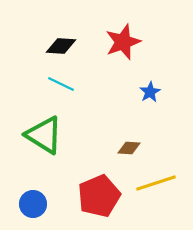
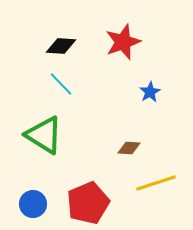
cyan line: rotated 20 degrees clockwise
red pentagon: moved 11 px left, 7 px down
